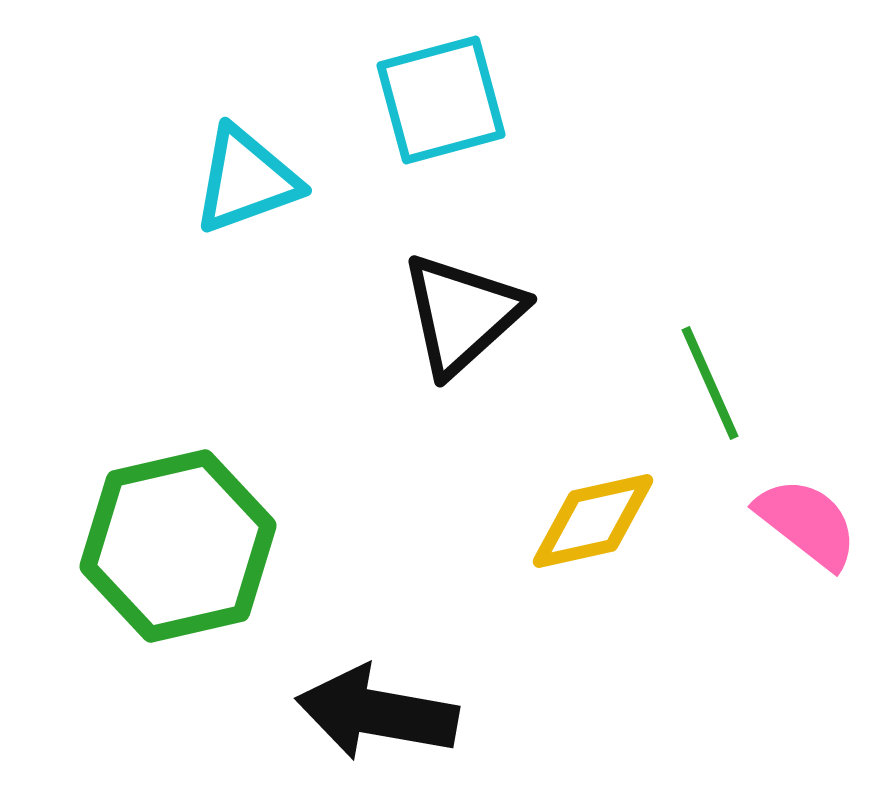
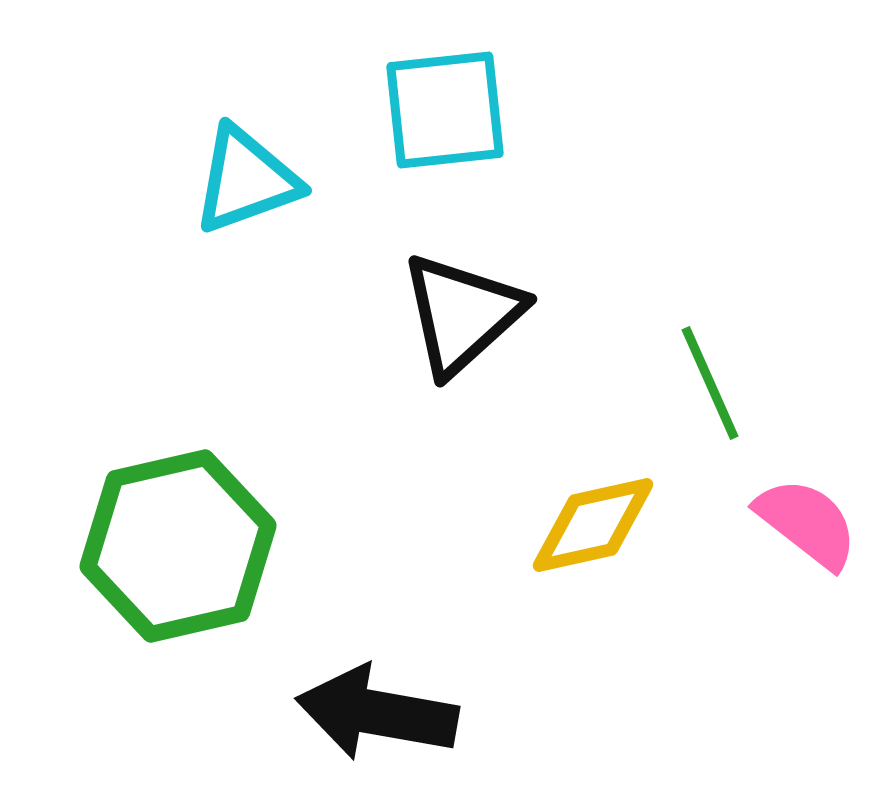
cyan square: moved 4 px right, 10 px down; rotated 9 degrees clockwise
yellow diamond: moved 4 px down
